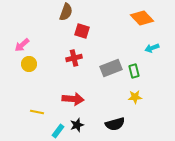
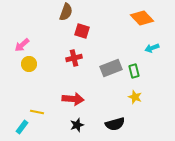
yellow star: rotated 24 degrees clockwise
cyan rectangle: moved 36 px left, 4 px up
